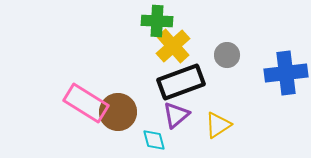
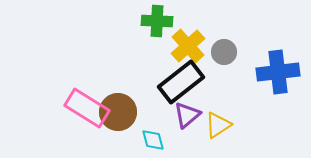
yellow cross: moved 15 px right
gray circle: moved 3 px left, 3 px up
blue cross: moved 8 px left, 1 px up
black rectangle: rotated 18 degrees counterclockwise
pink rectangle: moved 1 px right, 5 px down
purple triangle: moved 11 px right
cyan diamond: moved 1 px left
